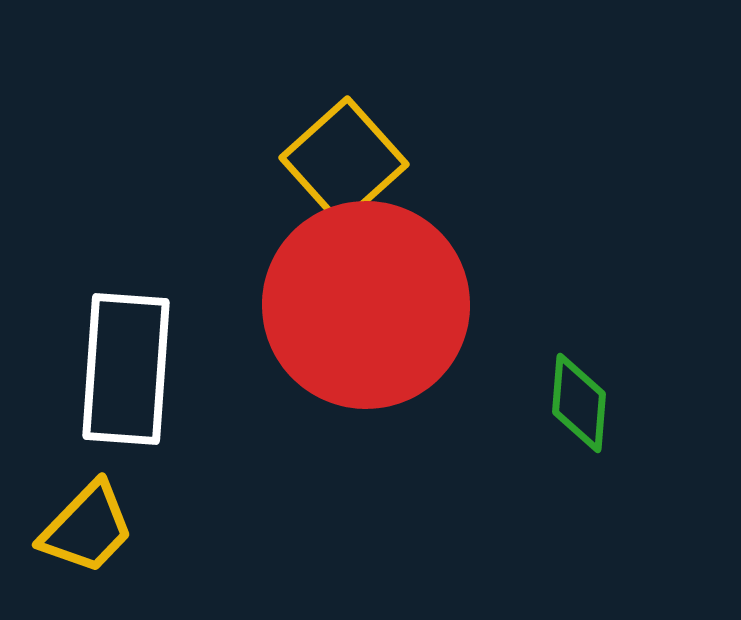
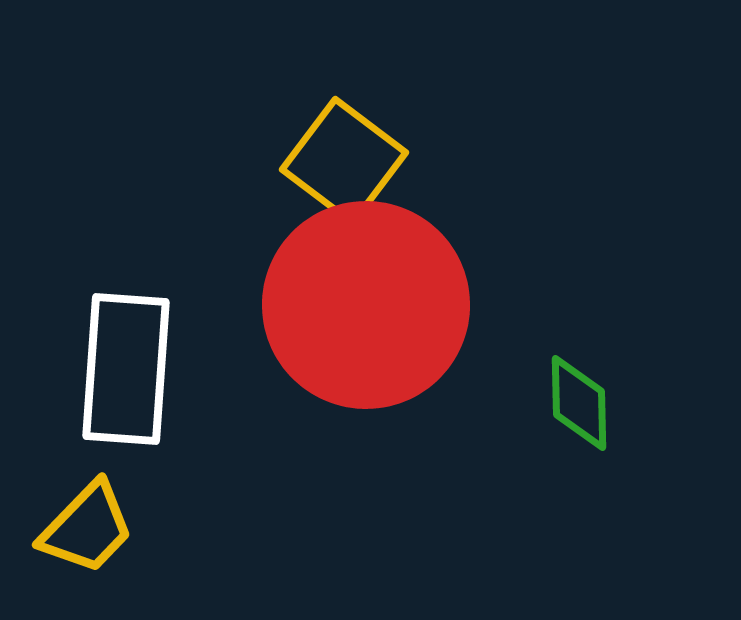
yellow square: rotated 11 degrees counterclockwise
green diamond: rotated 6 degrees counterclockwise
